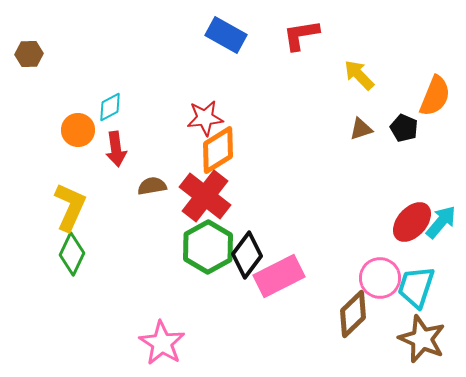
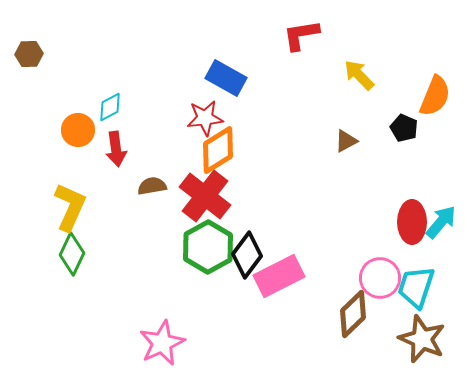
blue rectangle: moved 43 px down
brown triangle: moved 15 px left, 12 px down; rotated 10 degrees counterclockwise
red ellipse: rotated 42 degrees counterclockwise
pink star: rotated 15 degrees clockwise
